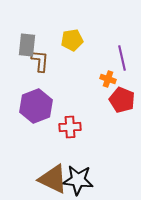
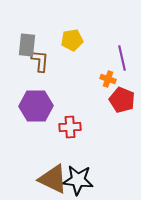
purple hexagon: rotated 20 degrees clockwise
